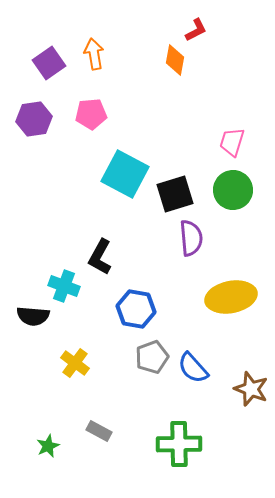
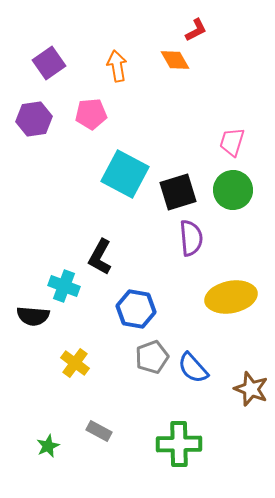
orange arrow: moved 23 px right, 12 px down
orange diamond: rotated 40 degrees counterclockwise
black square: moved 3 px right, 2 px up
